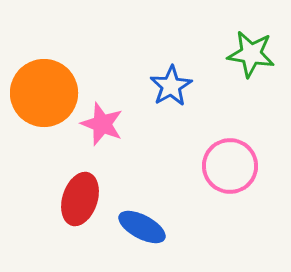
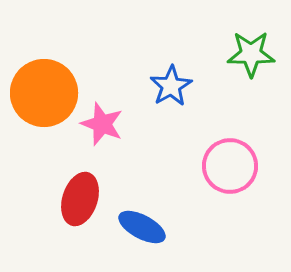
green star: rotated 9 degrees counterclockwise
